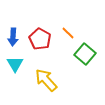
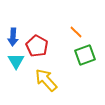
orange line: moved 8 px right, 1 px up
red pentagon: moved 3 px left, 7 px down
green square: moved 1 px down; rotated 30 degrees clockwise
cyan triangle: moved 1 px right, 3 px up
